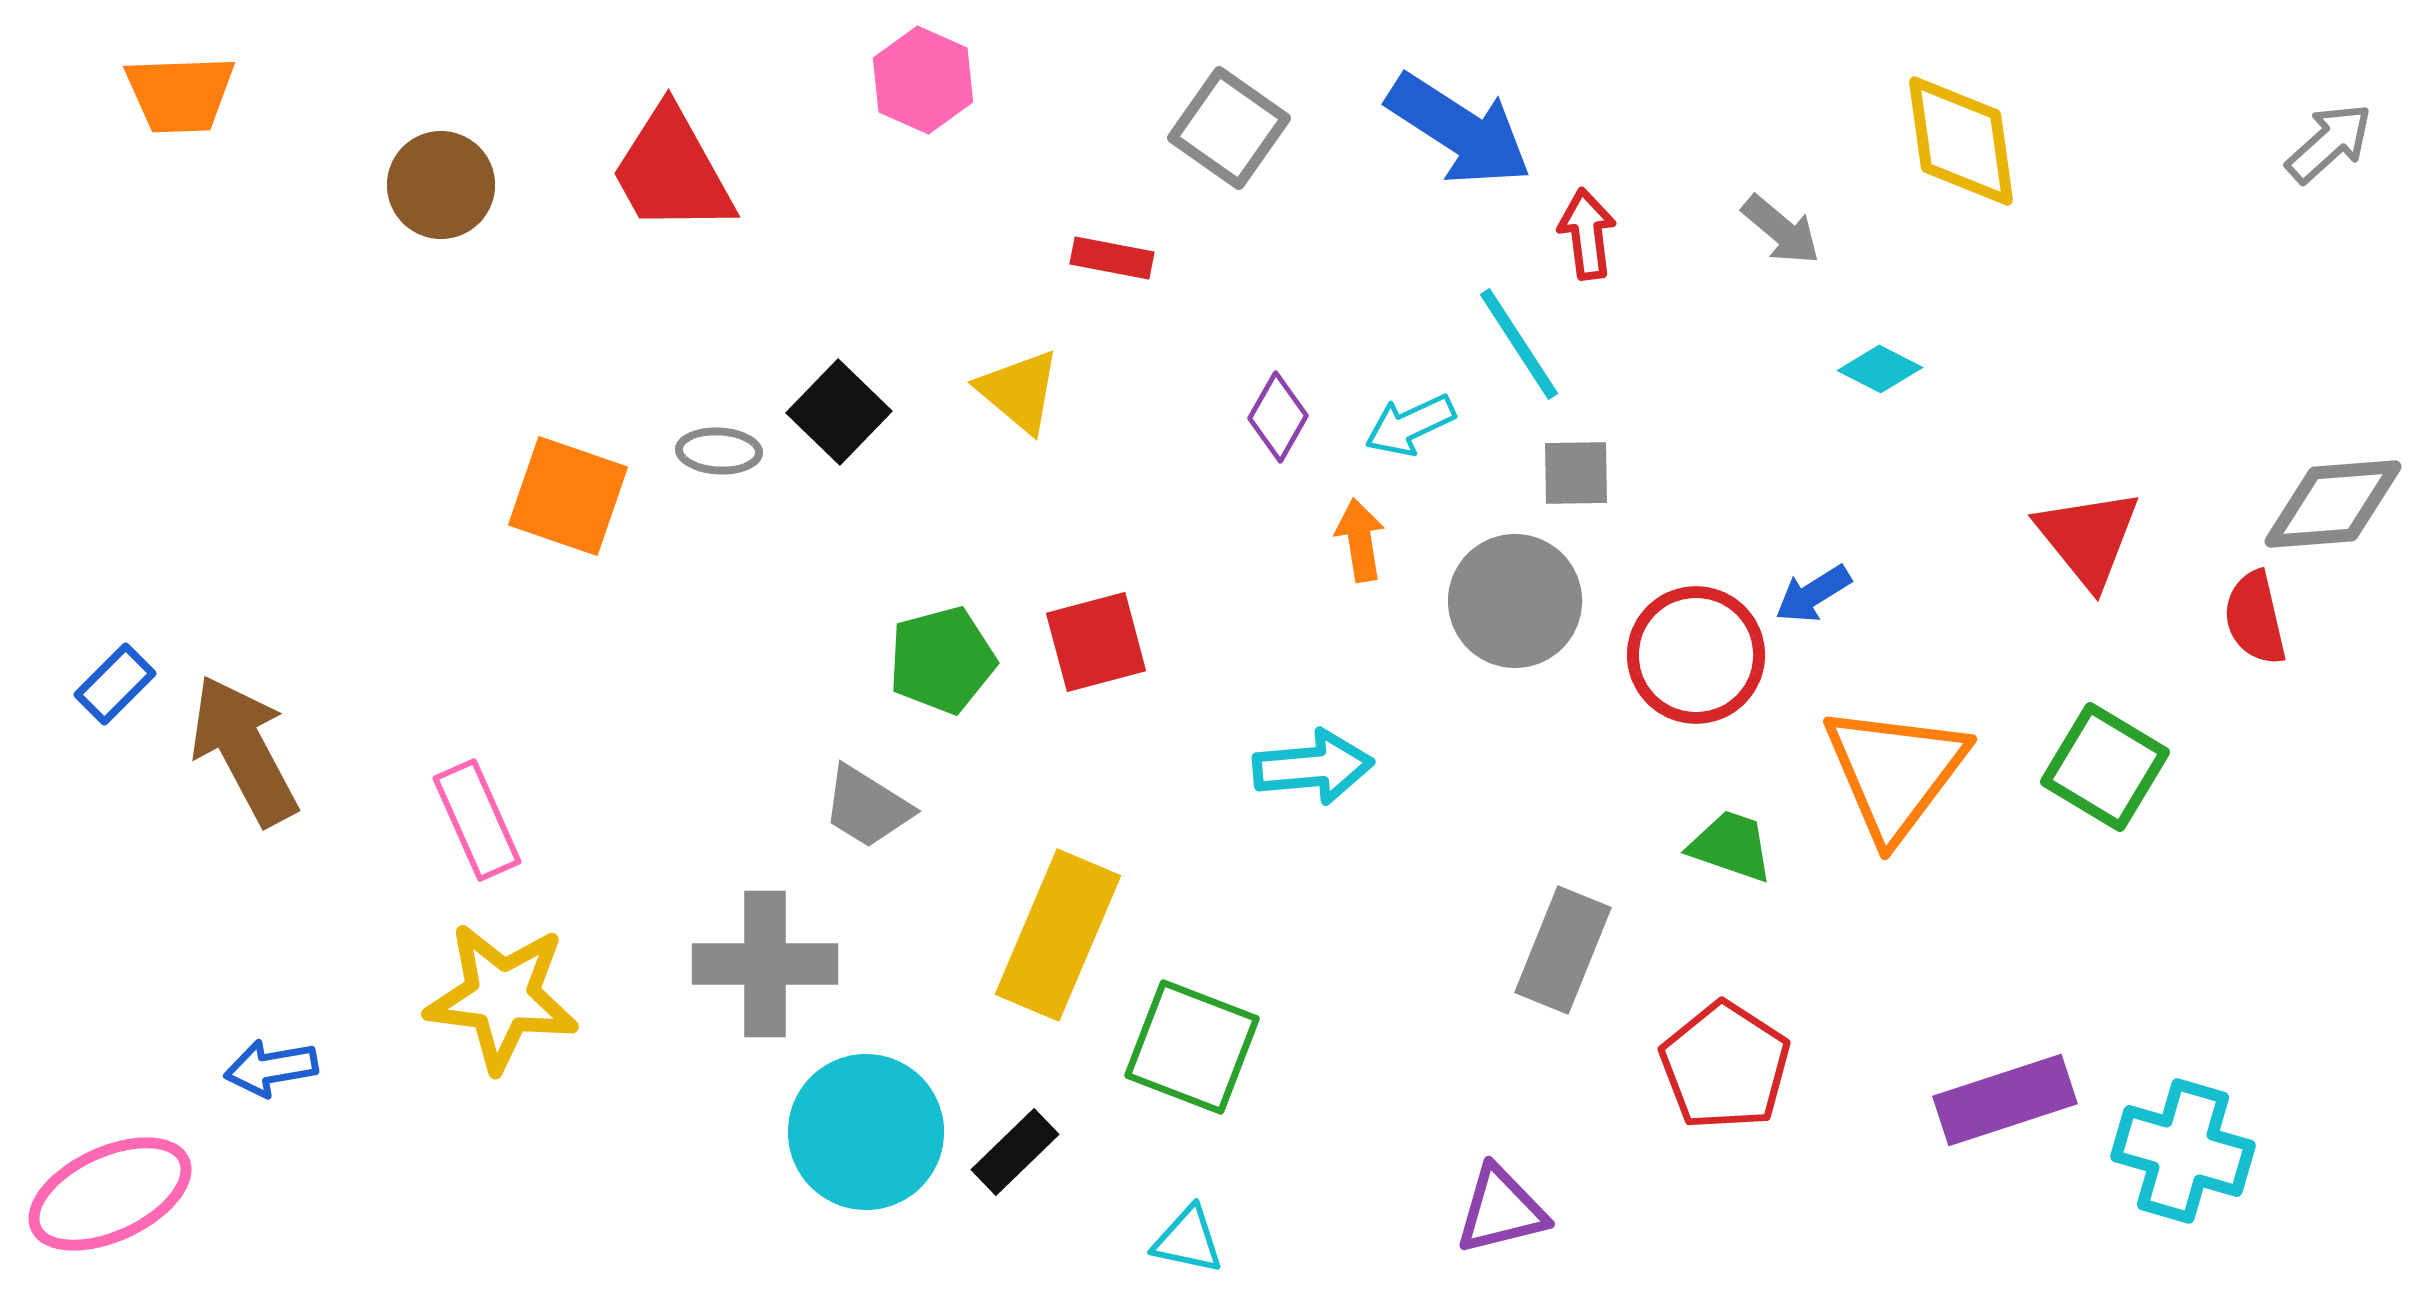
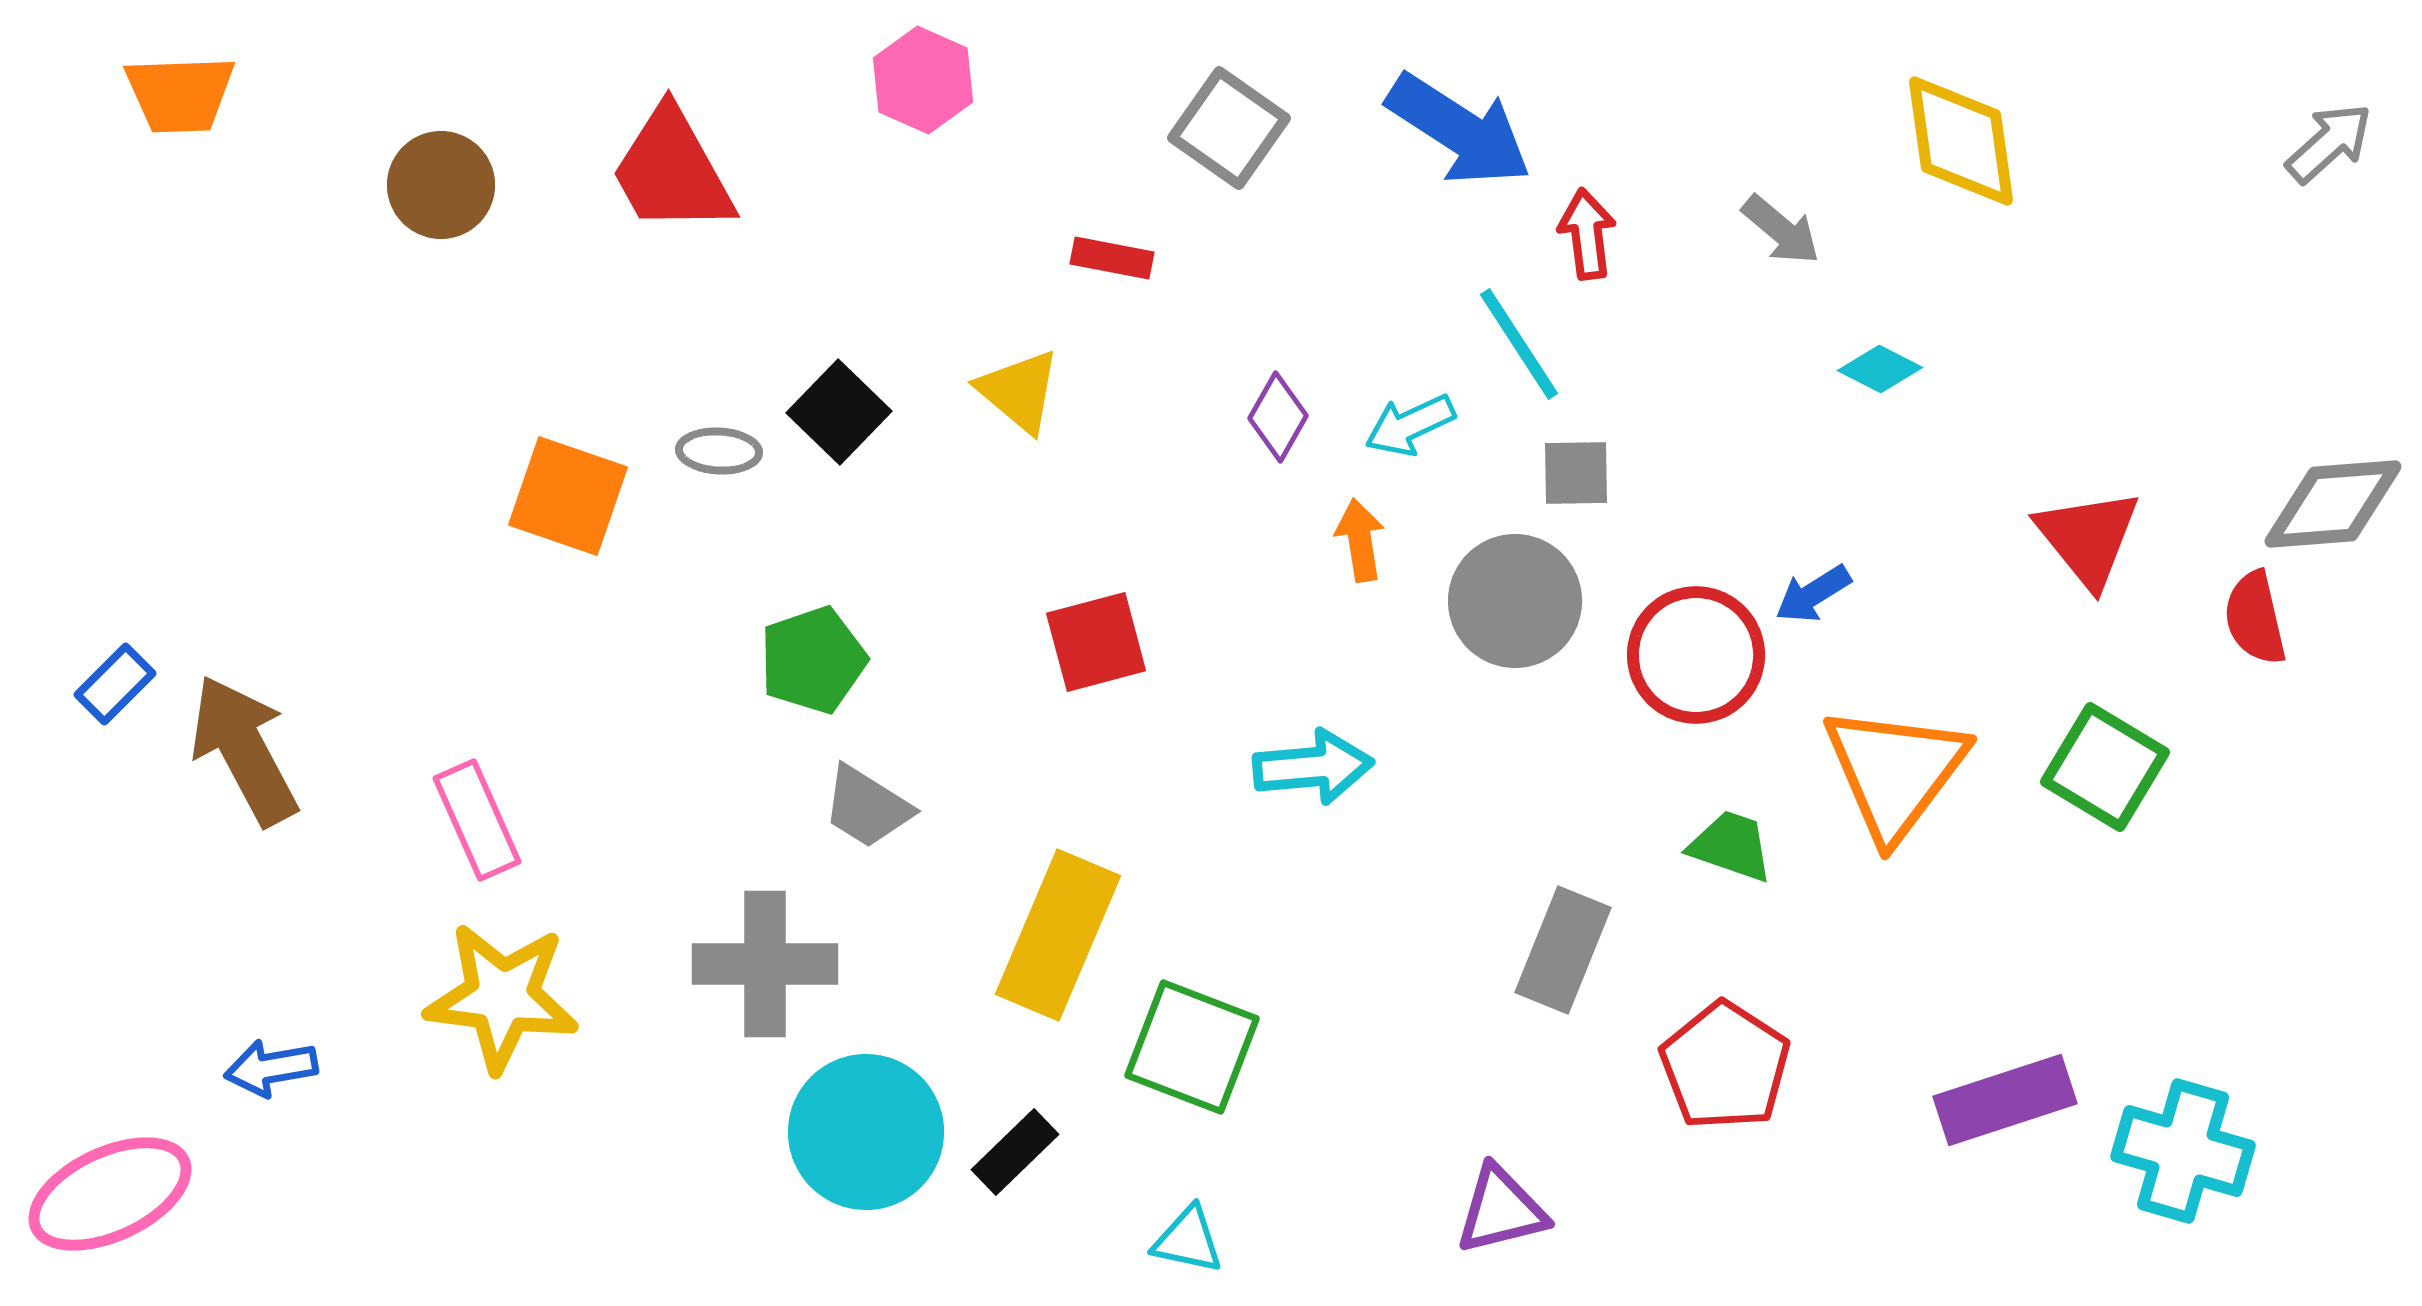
green pentagon at (942, 660): moved 129 px left; rotated 4 degrees counterclockwise
